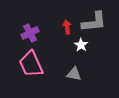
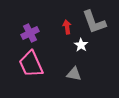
gray L-shape: rotated 76 degrees clockwise
